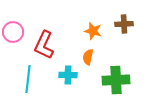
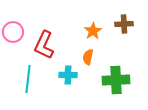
orange star: rotated 24 degrees clockwise
